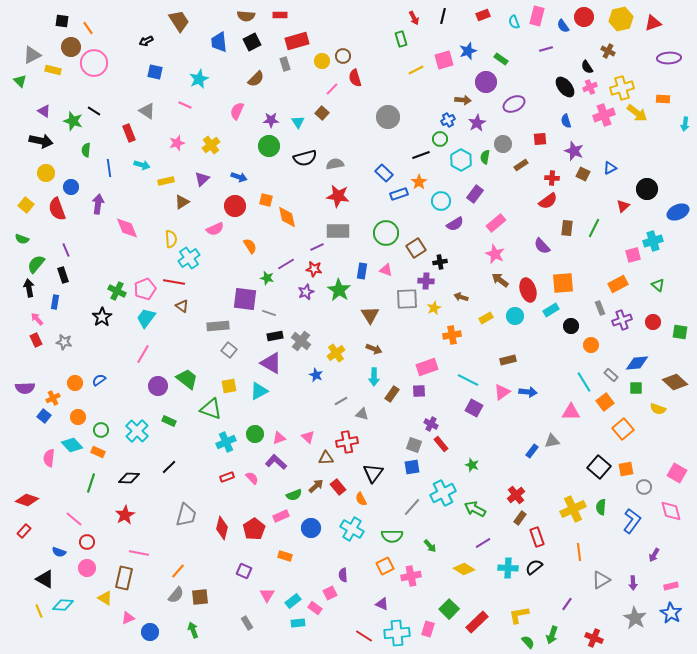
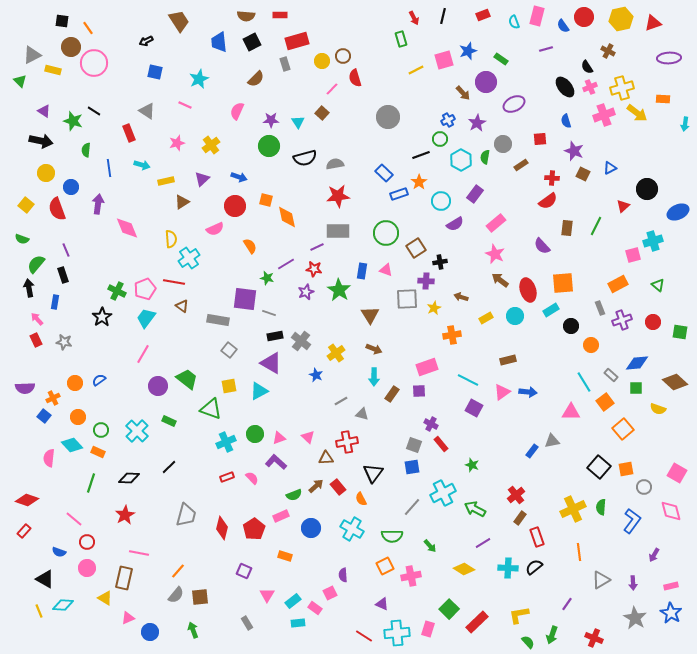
brown arrow at (463, 100): moved 7 px up; rotated 42 degrees clockwise
red star at (338, 196): rotated 15 degrees counterclockwise
green line at (594, 228): moved 2 px right, 2 px up
gray rectangle at (218, 326): moved 6 px up; rotated 15 degrees clockwise
